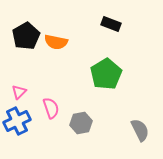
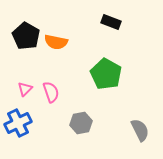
black rectangle: moved 2 px up
black pentagon: rotated 12 degrees counterclockwise
green pentagon: rotated 12 degrees counterclockwise
pink triangle: moved 6 px right, 3 px up
pink semicircle: moved 16 px up
blue cross: moved 1 px right, 2 px down
